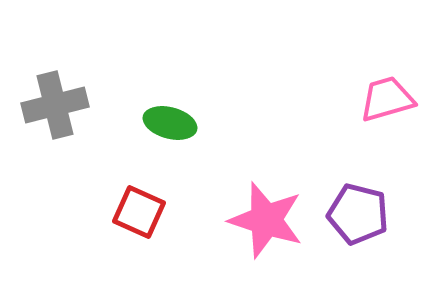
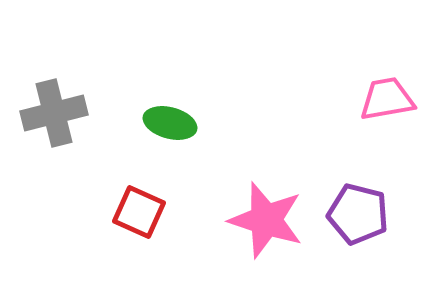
pink trapezoid: rotated 6 degrees clockwise
gray cross: moved 1 px left, 8 px down
